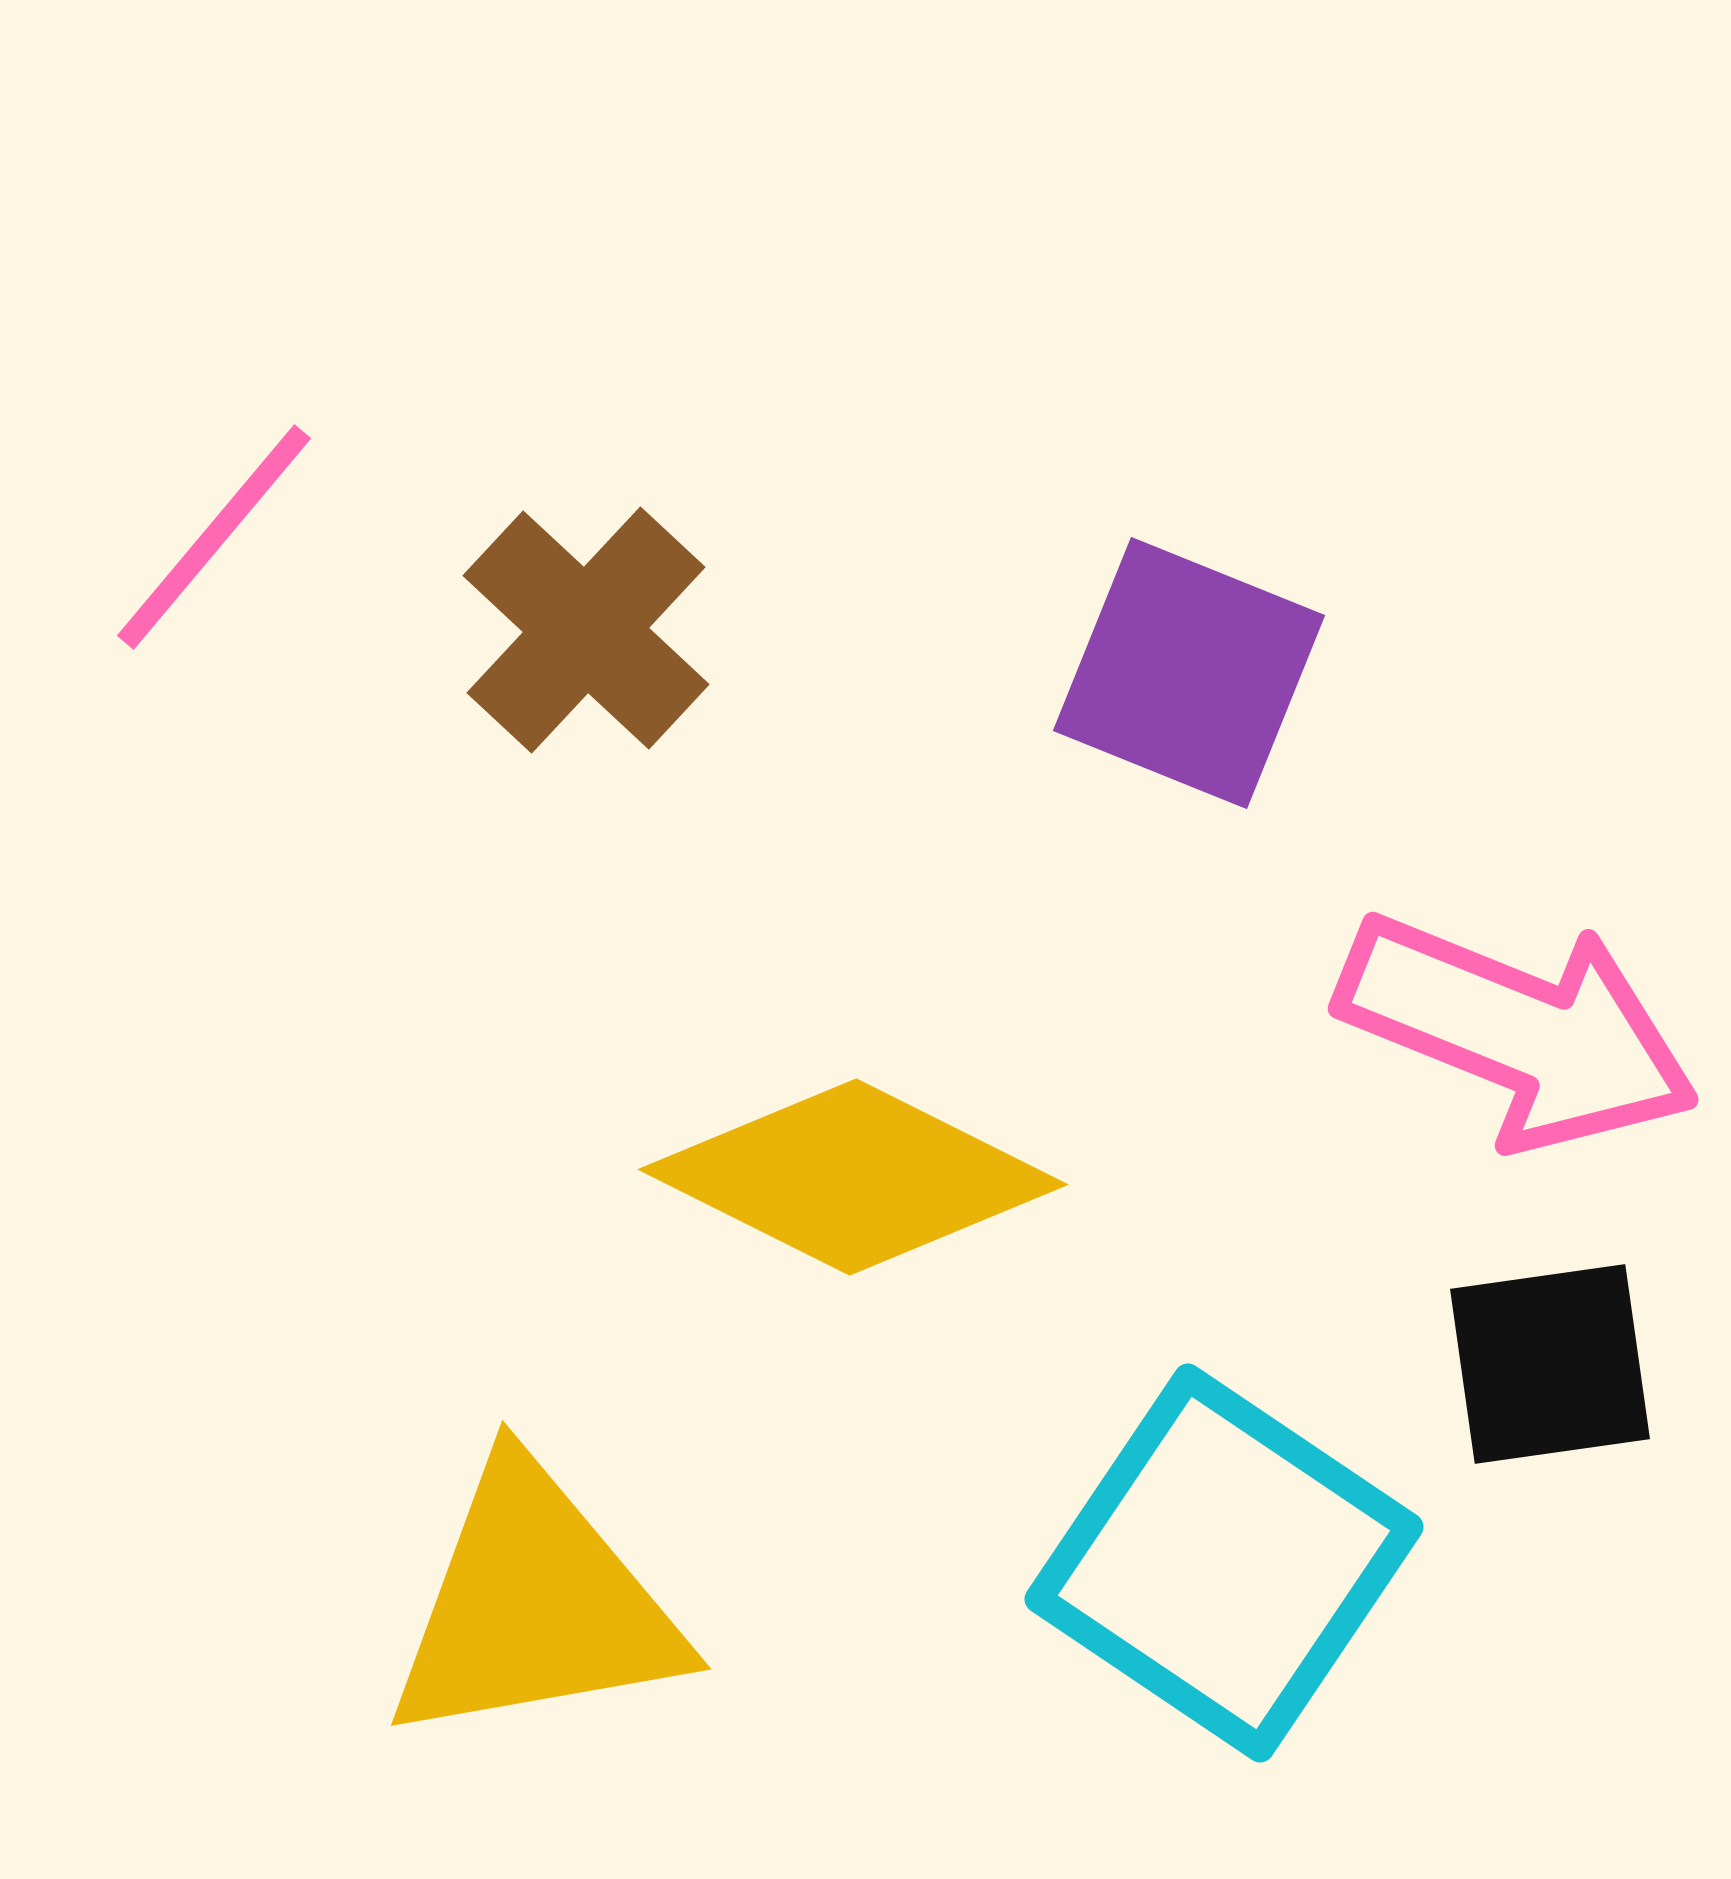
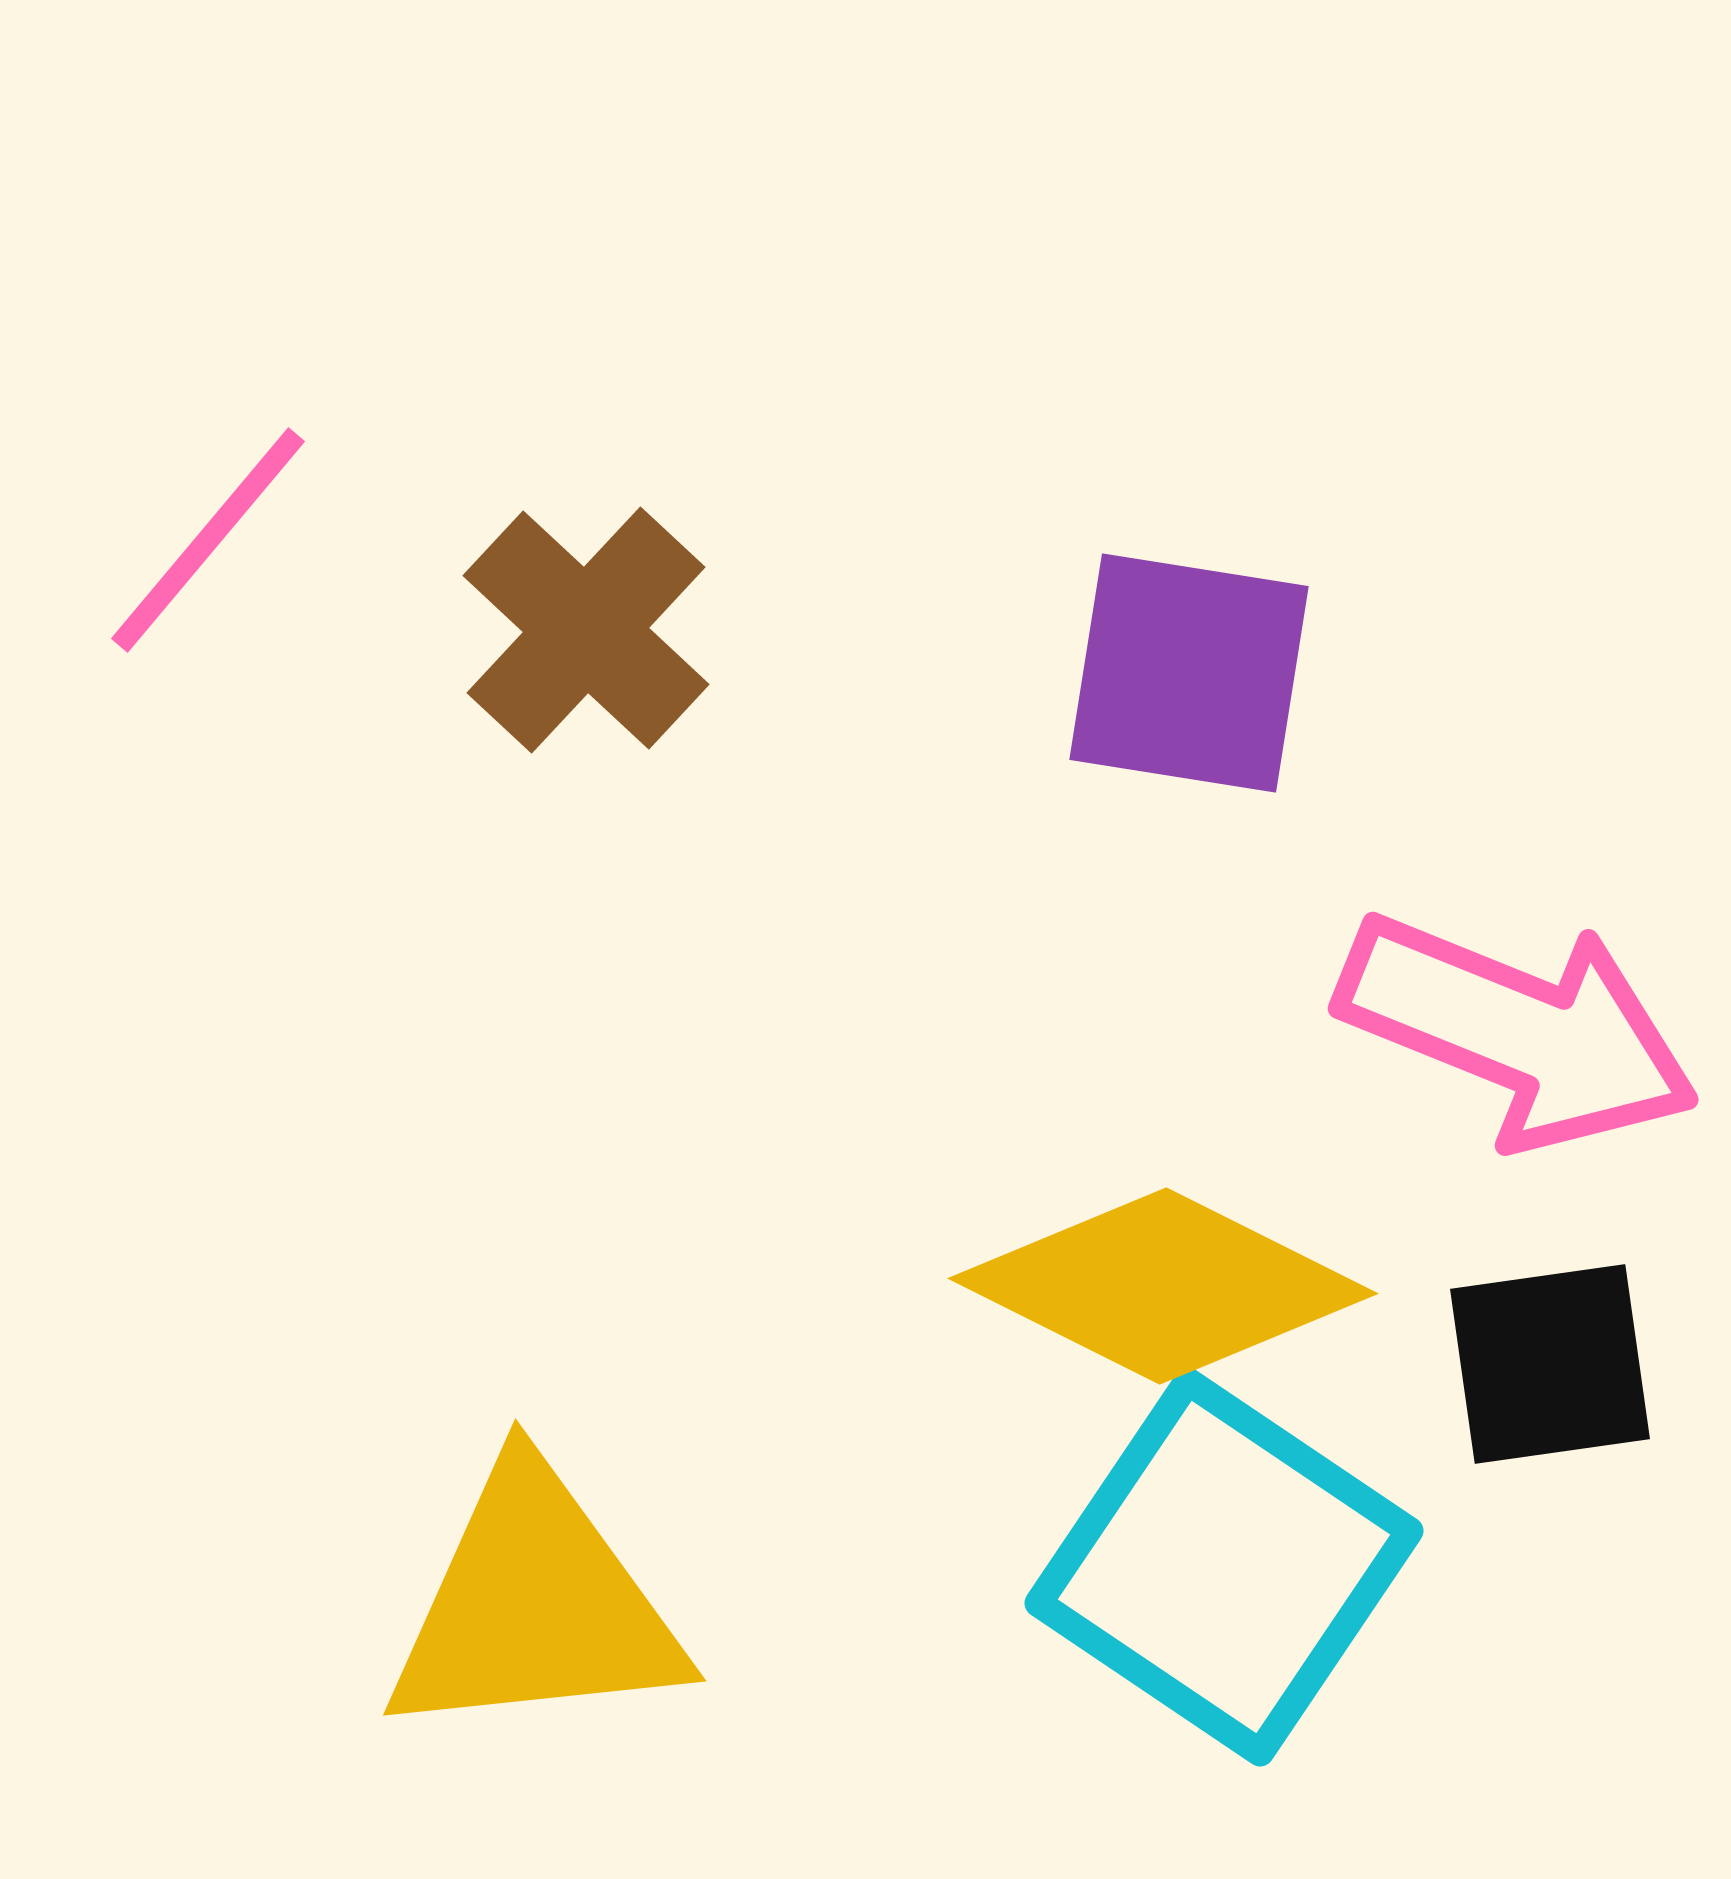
pink line: moved 6 px left, 3 px down
purple square: rotated 13 degrees counterclockwise
yellow diamond: moved 310 px right, 109 px down
cyan square: moved 4 px down
yellow triangle: rotated 4 degrees clockwise
